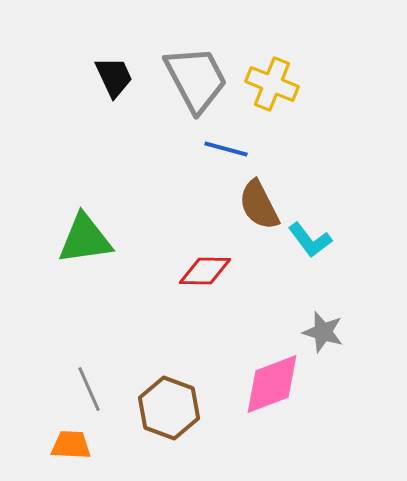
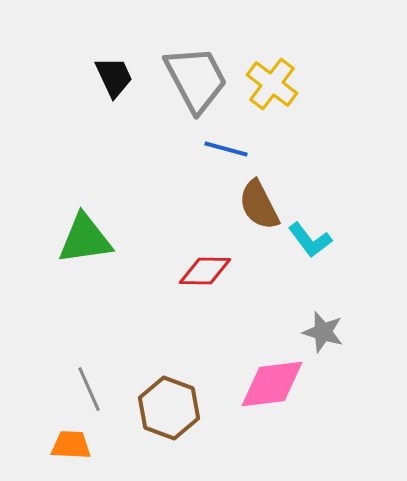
yellow cross: rotated 15 degrees clockwise
pink diamond: rotated 14 degrees clockwise
